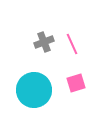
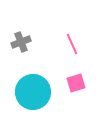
gray cross: moved 23 px left
cyan circle: moved 1 px left, 2 px down
